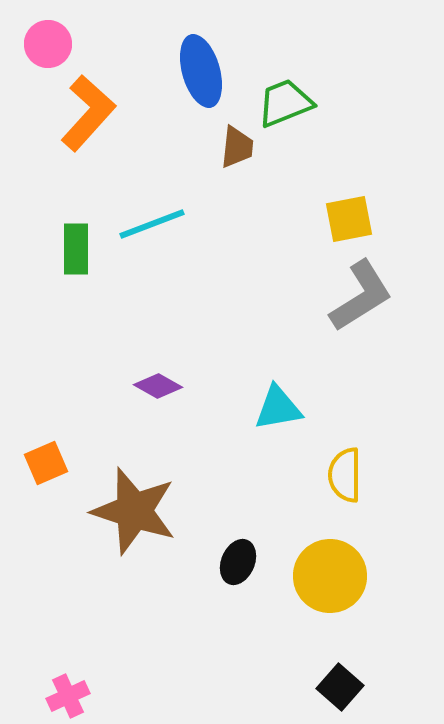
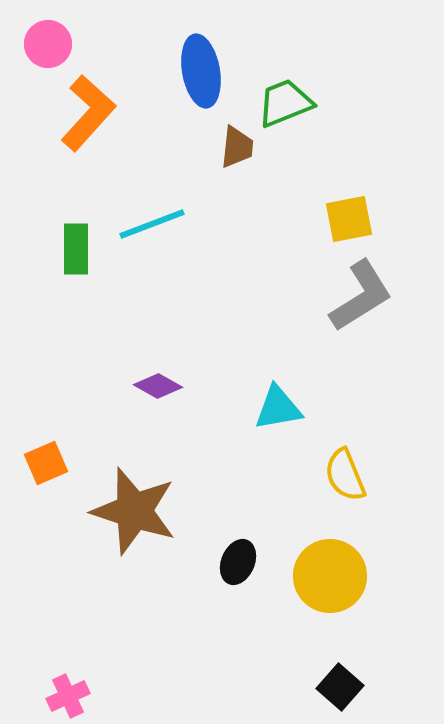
blue ellipse: rotated 6 degrees clockwise
yellow semicircle: rotated 22 degrees counterclockwise
